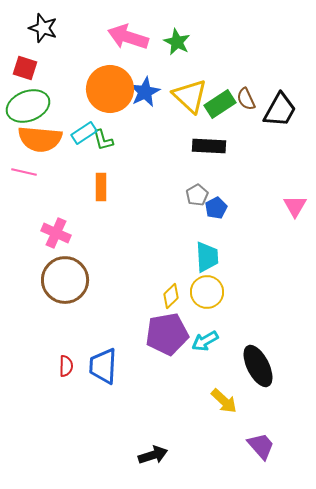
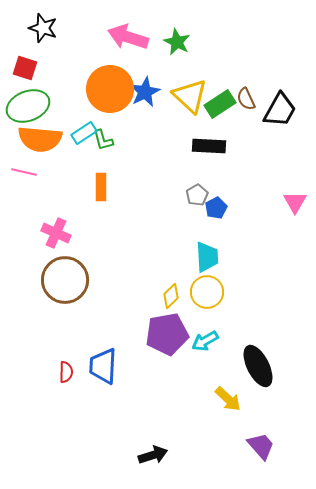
pink triangle: moved 4 px up
red semicircle: moved 6 px down
yellow arrow: moved 4 px right, 2 px up
